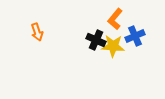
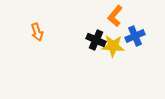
orange L-shape: moved 3 px up
